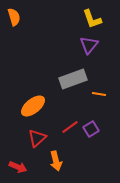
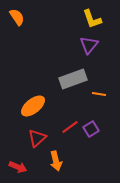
orange semicircle: moved 3 px right; rotated 18 degrees counterclockwise
